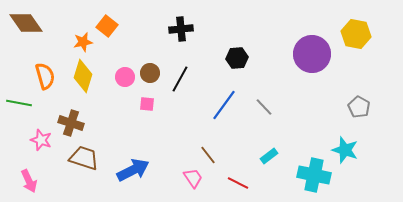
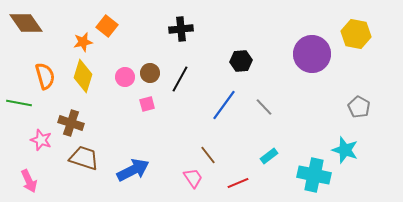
black hexagon: moved 4 px right, 3 px down
pink square: rotated 21 degrees counterclockwise
red line: rotated 50 degrees counterclockwise
